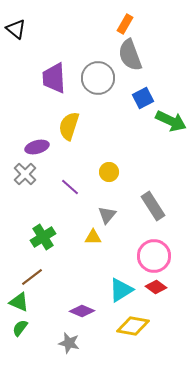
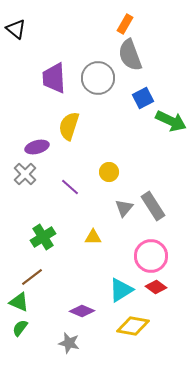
gray triangle: moved 17 px right, 7 px up
pink circle: moved 3 px left
